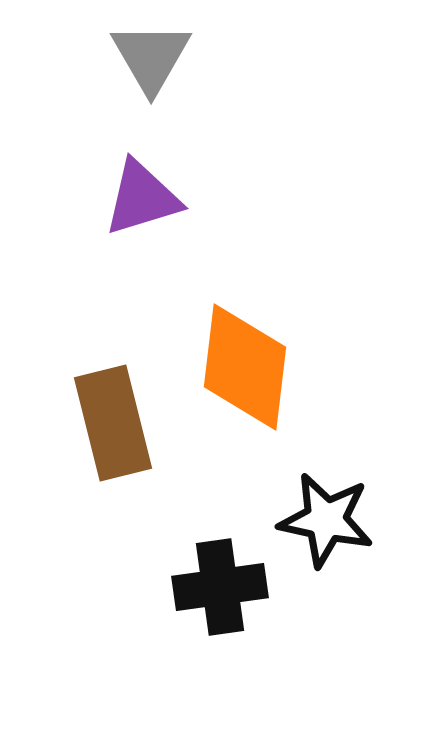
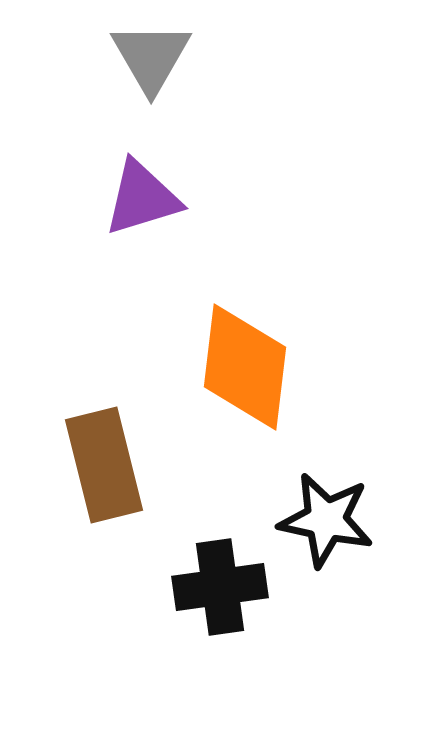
brown rectangle: moved 9 px left, 42 px down
